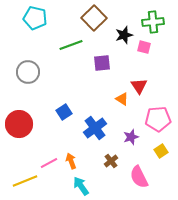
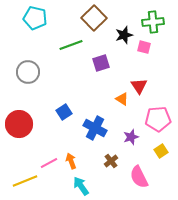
purple square: moved 1 px left; rotated 12 degrees counterclockwise
blue cross: rotated 25 degrees counterclockwise
